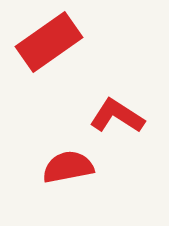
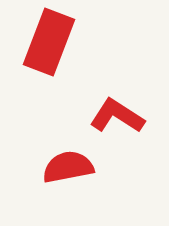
red rectangle: rotated 34 degrees counterclockwise
